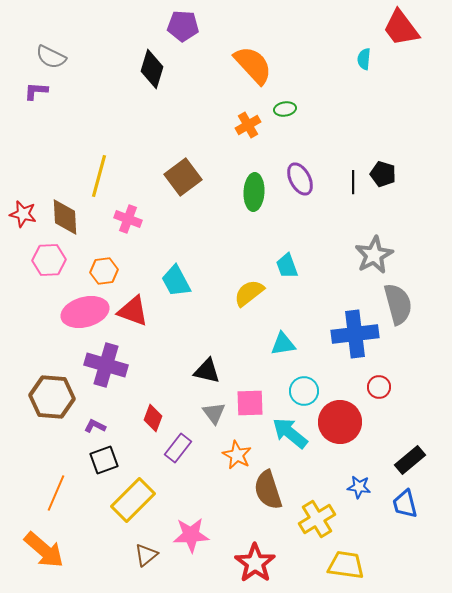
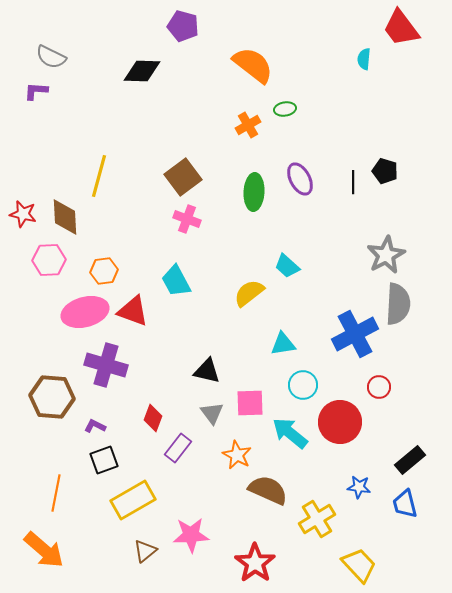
purple pentagon at (183, 26): rotated 12 degrees clockwise
orange semicircle at (253, 65): rotated 9 degrees counterclockwise
black diamond at (152, 69): moved 10 px left, 2 px down; rotated 75 degrees clockwise
black pentagon at (383, 174): moved 2 px right, 3 px up
pink cross at (128, 219): moved 59 px right
gray star at (374, 255): moved 12 px right
cyan trapezoid at (287, 266): rotated 28 degrees counterclockwise
gray semicircle at (398, 304): rotated 18 degrees clockwise
blue cross at (355, 334): rotated 21 degrees counterclockwise
cyan circle at (304, 391): moved 1 px left, 6 px up
gray triangle at (214, 413): moved 2 px left
brown semicircle at (268, 490): rotated 132 degrees clockwise
orange line at (56, 493): rotated 12 degrees counterclockwise
yellow rectangle at (133, 500): rotated 15 degrees clockwise
brown triangle at (146, 555): moved 1 px left, 4 px up
yellow trapezoid at (346, 565): moved 13 px right; rotated 39 degrees clockwise
